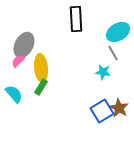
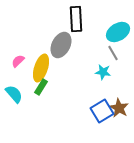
gray ellipse: moved 37 px right
yellow ellipse: rotated 24 degrees clockwise
